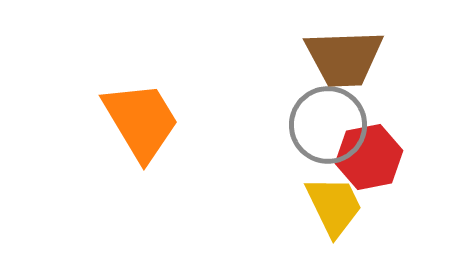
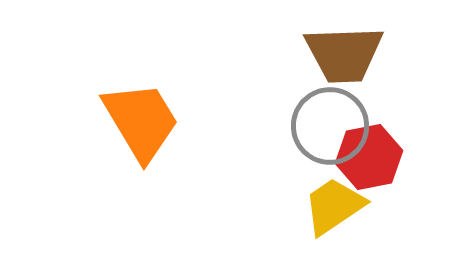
brown trapezoid: moved 4 px up
gray circle: moved 2 px right, 1 px down
yellow trapezoid: rotated 98 degrees counterclockwise
